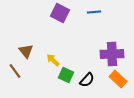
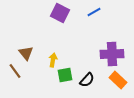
blue line: rotated 24 degrees counterclockwise
brown triangle: moved 2 px down
yellow arrow: rotated 56 degrees clockwise
green square: moved 1 px left; rotated 35 degrees counterclockwise
orange rectangle: moved 1 px down
